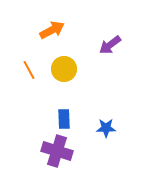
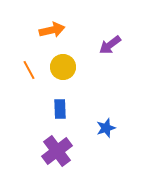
orange arrow: rotated 15 degrees clockwise
yellow circle: moved 1 px left, 2 px up
blue rectangle: moved 4 px left, 10 px up
blue star: rotated 18 degrees counterclockwise
purple cross: rotated 36 degrees clockwise
